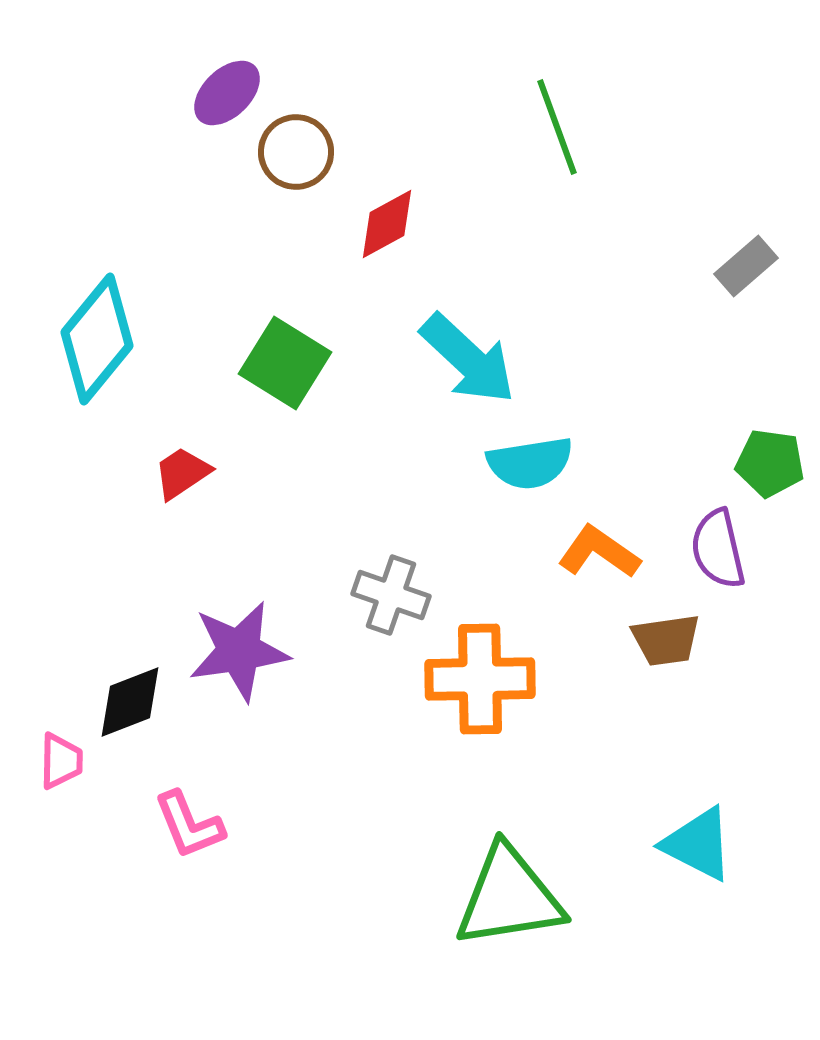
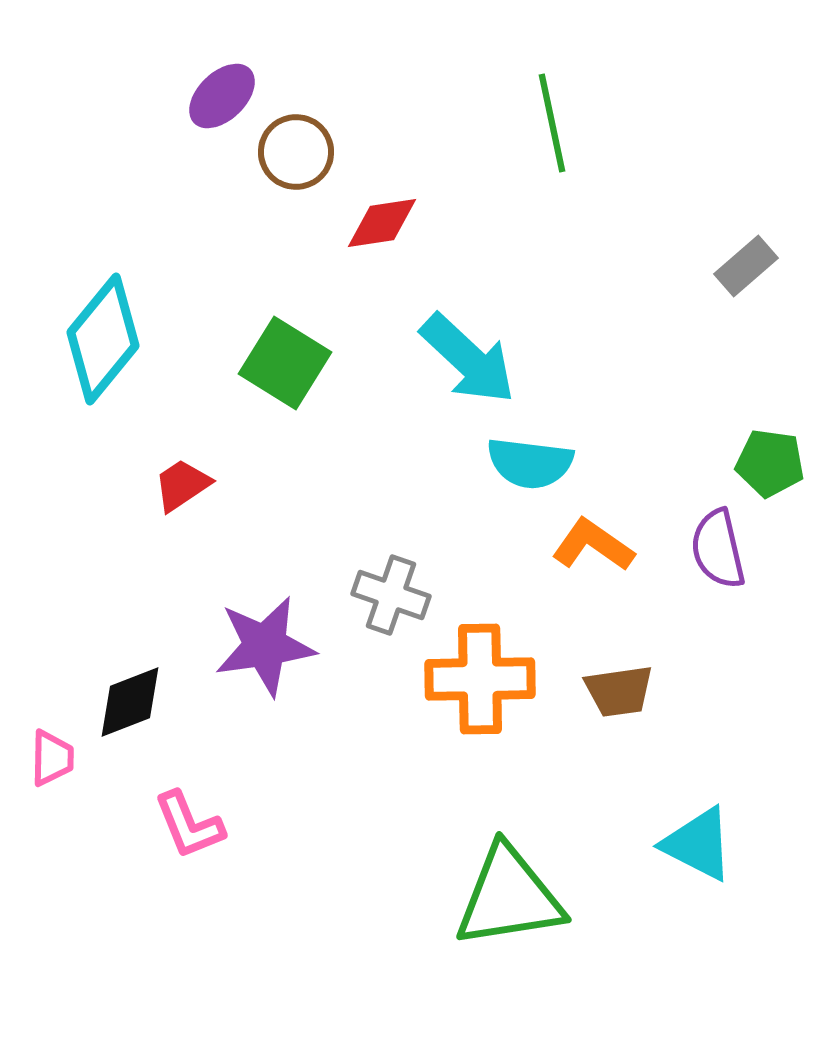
purple ellipse: moved 5 px left, 3 px down
green line: moved 5 px left, 4 px up; rotated 8 degrees clockwise
red diamond: moved 5 px left, 1 px up; rotated 20 degrees clockwise
cyan diamond: moved 6 px right
cyan semicircle: rotated 16 degrees clockwise
red trapezoid: moved 12 px down
orange L-shape: moved 6 px left, 7 px up
brown trapezoid: moved 47 px left, 51 px down
purple star: moved 26 px right, 5 px up
pink trapezoid: moved 9 px left, 3 px up
